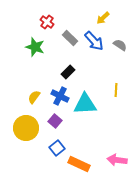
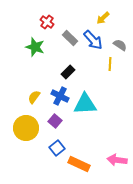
blue arrow: moved 1 px left, 1 px up
yellow line: moved 6 px left, 26 px up
